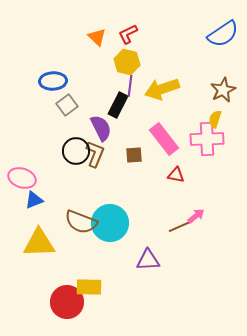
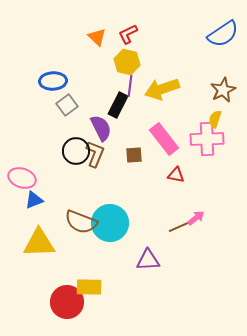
pink arrow: moved 2 px down
